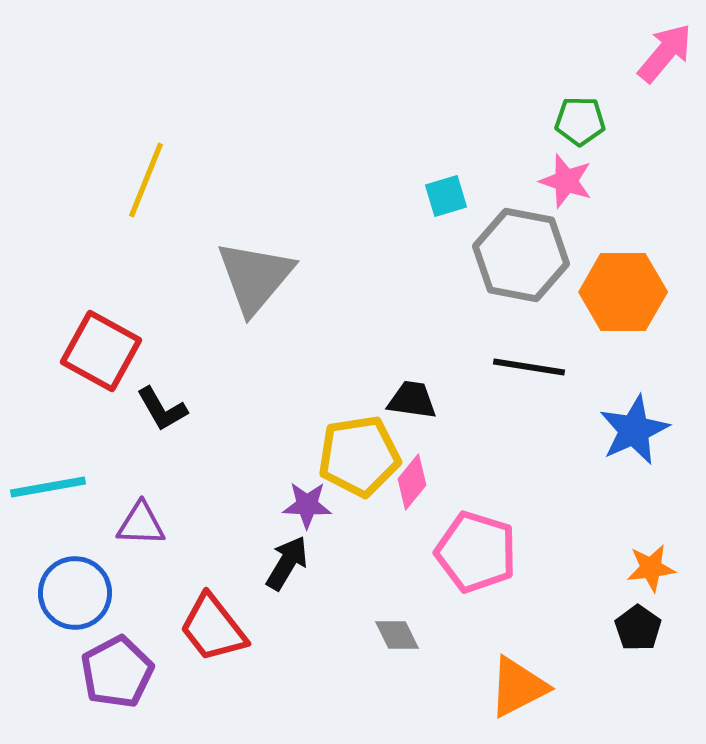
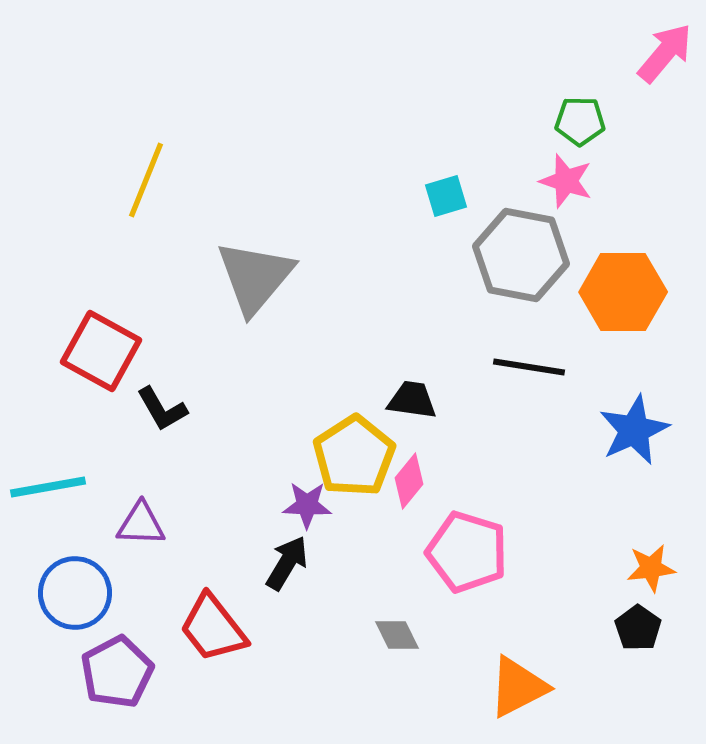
yellow pentagon: moved 5 px left; rotated 24 degrees counterclockwise
pink diamond: moved 3 px left, 1 px up
pink pentagon: moved 9 px left
